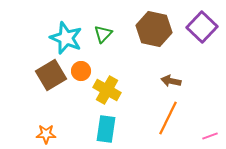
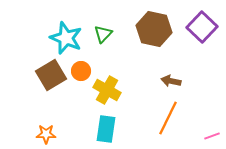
pink line: moved 2 px right
